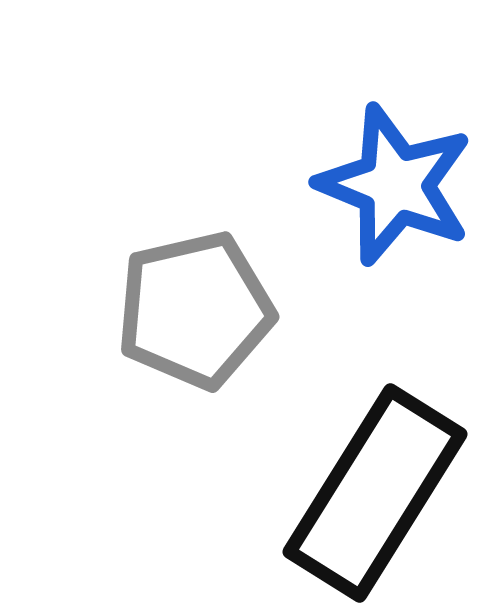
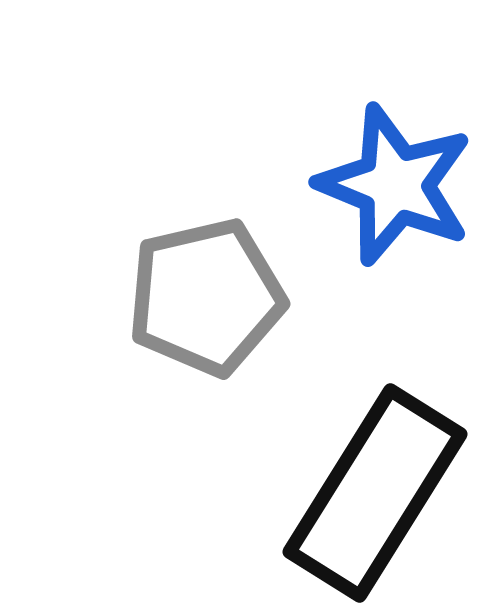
gray pentagon: moved 11 px right, 13 px up
